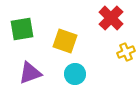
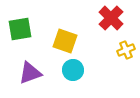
green square: moved 2 px left
yellow cross: moved 2 px up
cyan circle: moved 2 px left, 4 px up
